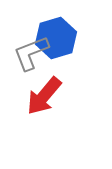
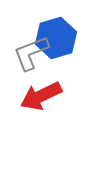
red arrow: moved 3 px left; rotated 24 degrees clockwise
